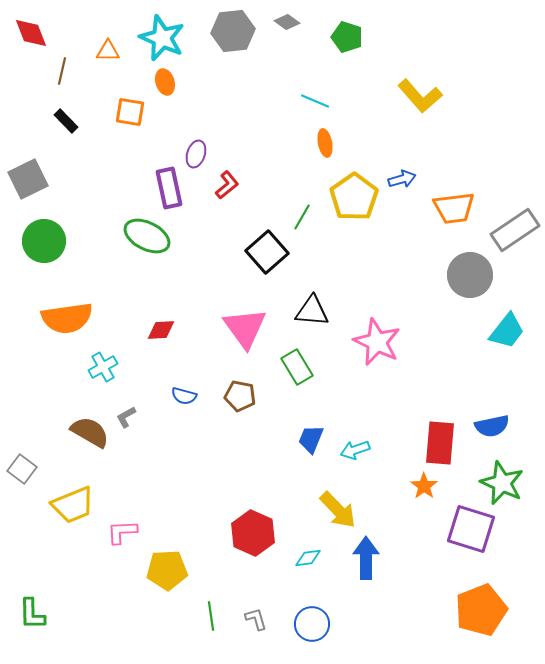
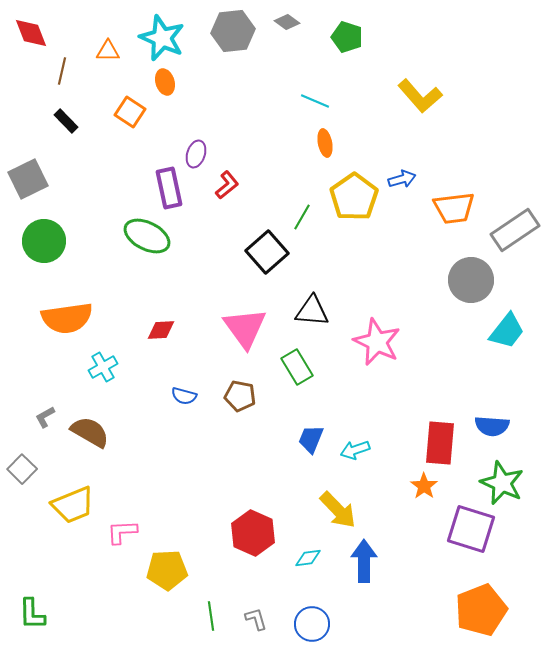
orange square at (130, 112): rotated 24 degrees clockwise
gray circle at (470, 275): moved 1 px right, 5 px down
gray L-shape at (126, 417): moved 81 px left
blue semicircle at (492, 426): rotated 16 degrees clockwise
gray square at (22, 469): rotated 8 degrees clockwise
blue arrow at (366, 558): moved 2 px left, 3 px down
